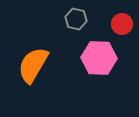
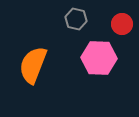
orange semicircle: rotated 9 degrees counterclockwise
